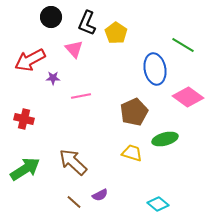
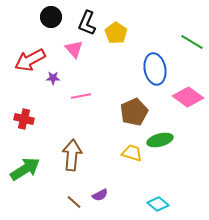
green line: moved 9 px right, 3 px up
green ellipse: moved 5 px left, 1 px down
brown arrow: moved 1 px left, 7 px up; rotated 52 degrees clockwise
